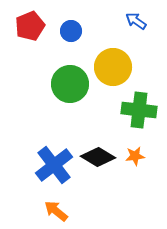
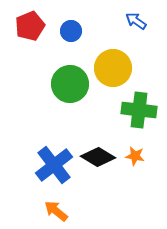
yellow circle: moved 1 px down
orange star: rotated 18 degrees clockwise
